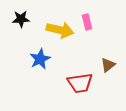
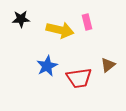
blue star: moved 7 px right, 7 px down
red trapezoid: moved 1 px left, 5 px up
